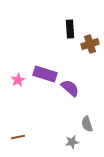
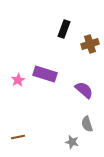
black rectangle: moved 6 px left; rotated 24 degrees clockwise
purple semicircle: moved 14 px right, 2 px down
gray star: rotated 24 degrees clockwise
